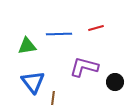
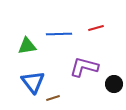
black circle: moved 1 px left, 2 px down
brown line: rotated 64 degrees clockwise
